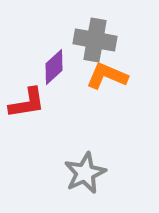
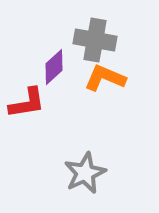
orange L-shape: moved 2 px left, 2 px down
